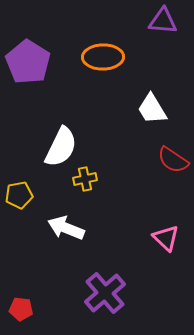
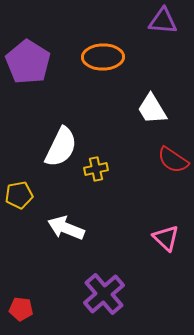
yellow cross: moved 11 px right, 10 px up
purple cross: moved 1 px left, 1 px down
